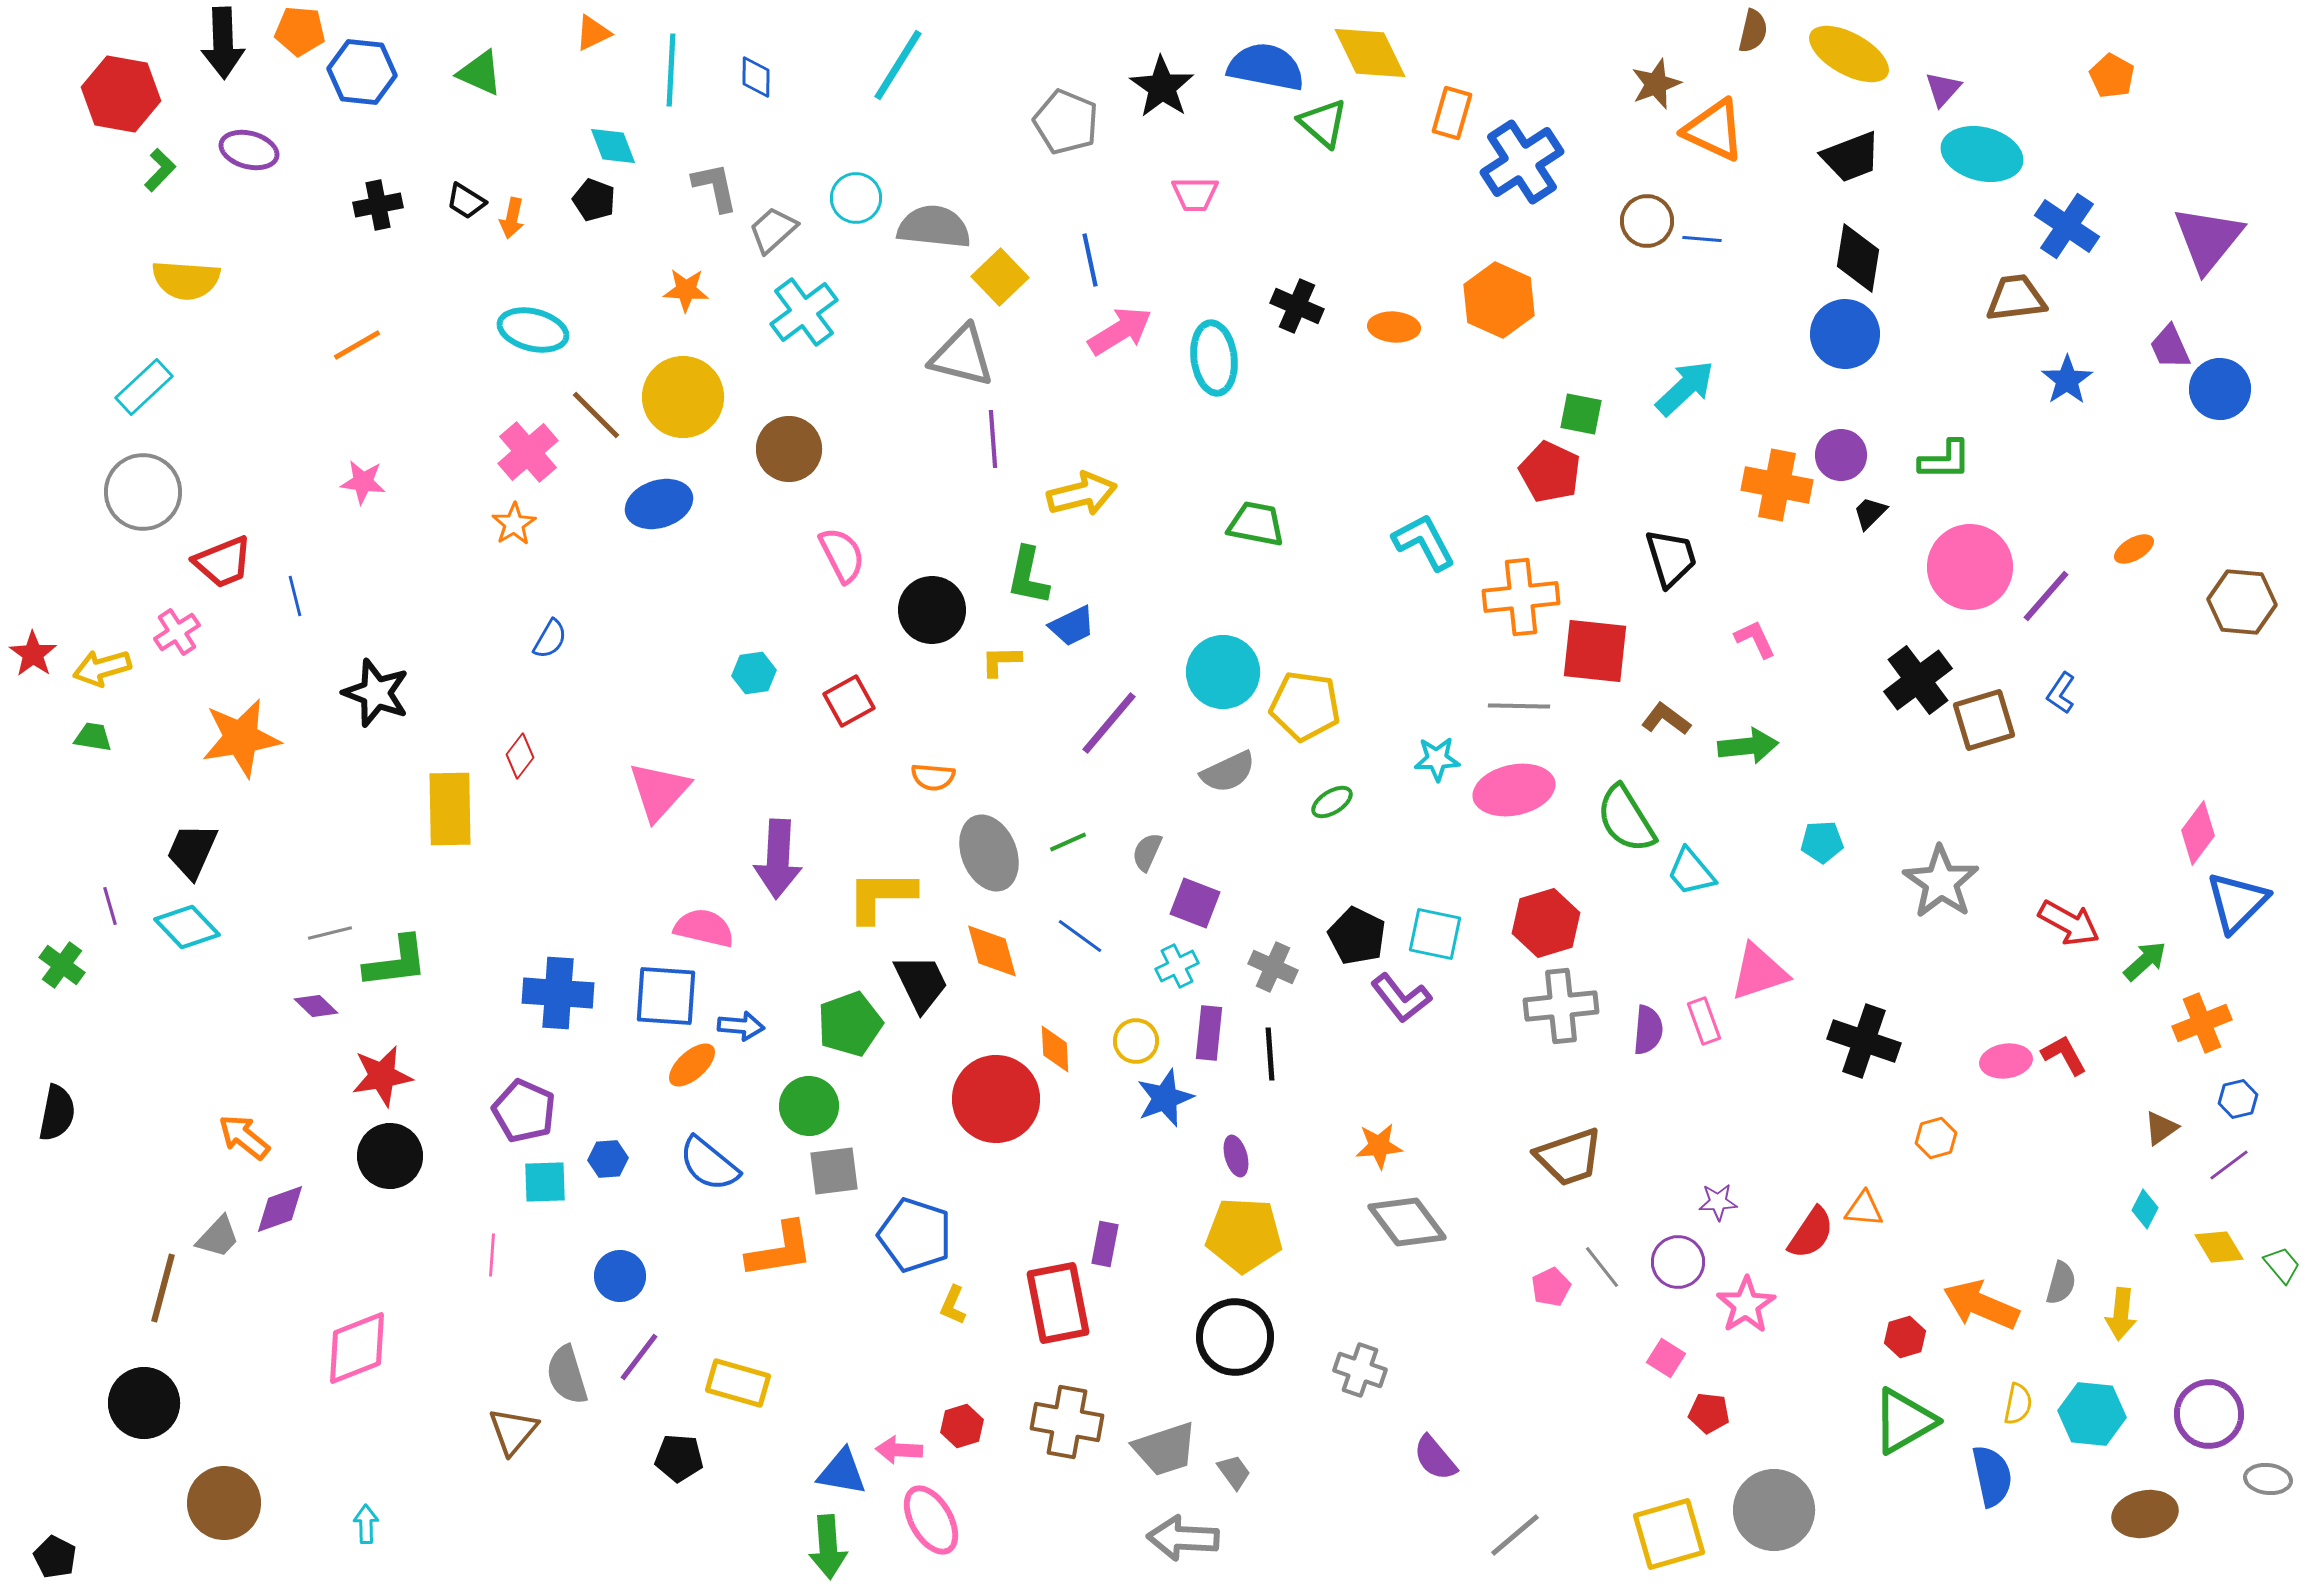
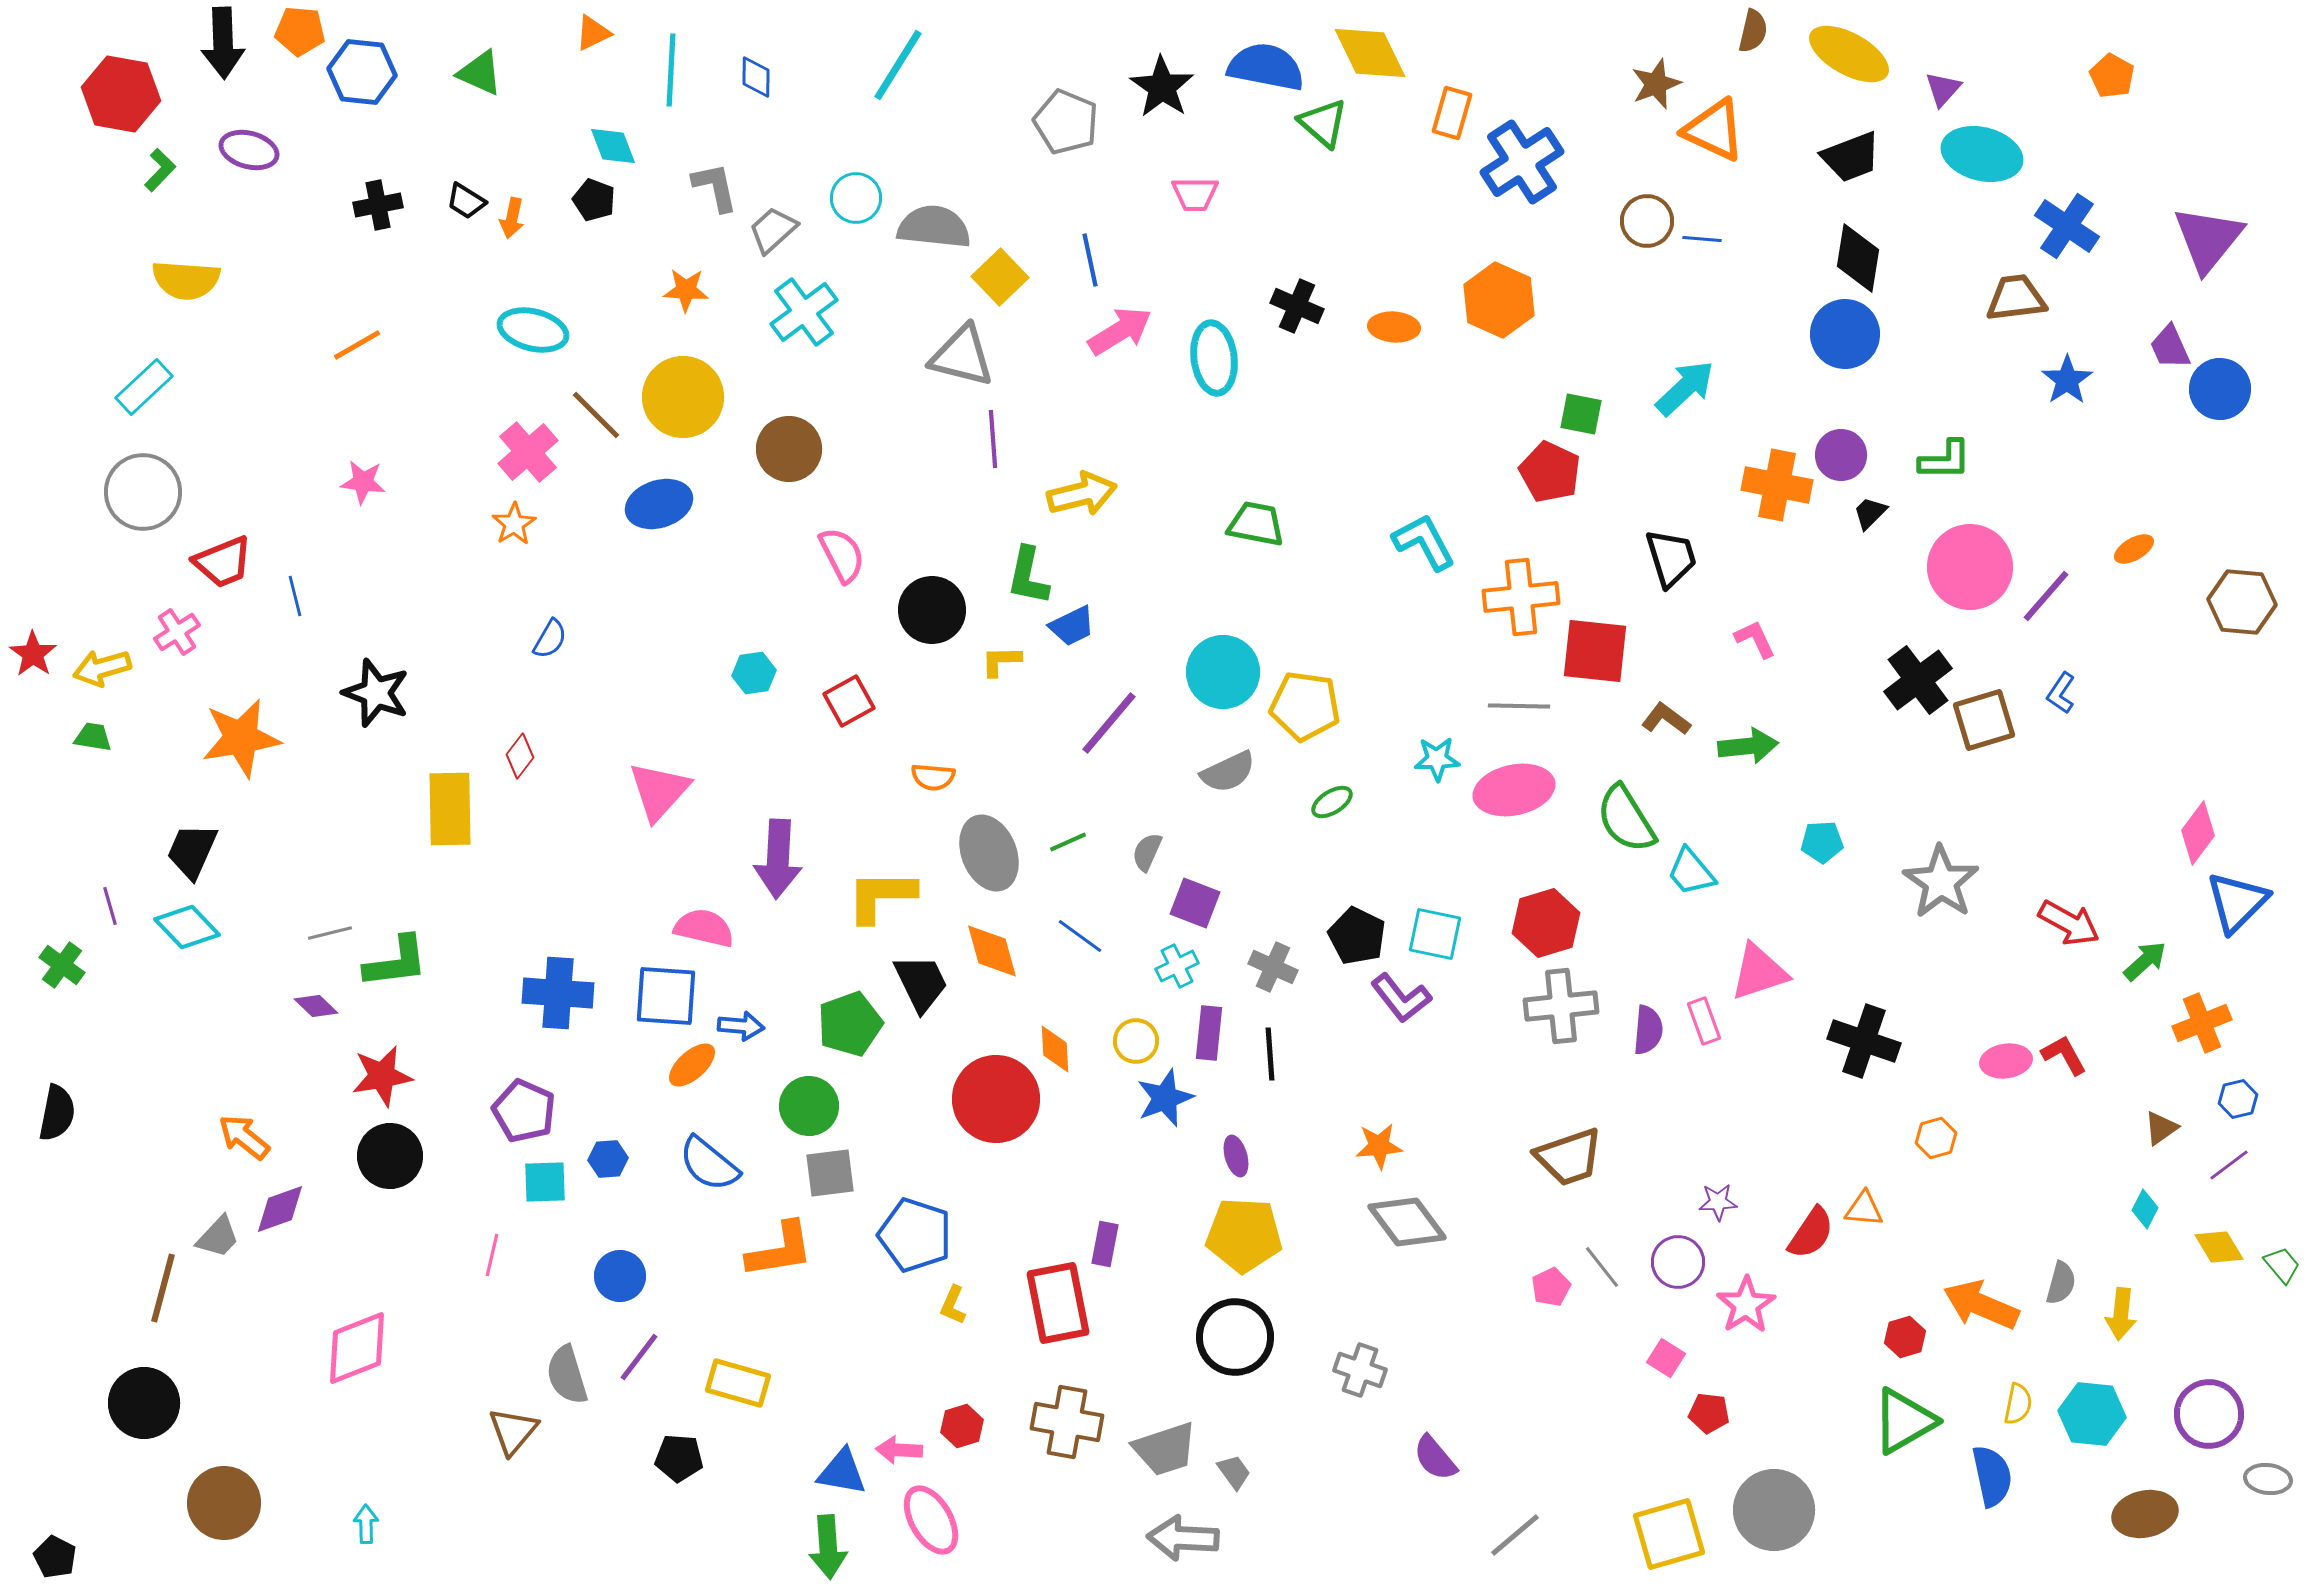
gray square at (834, 1171): moved 4 px left, 2 px down
pink line at (492, 1255): rotated 9 degrees clockwise
